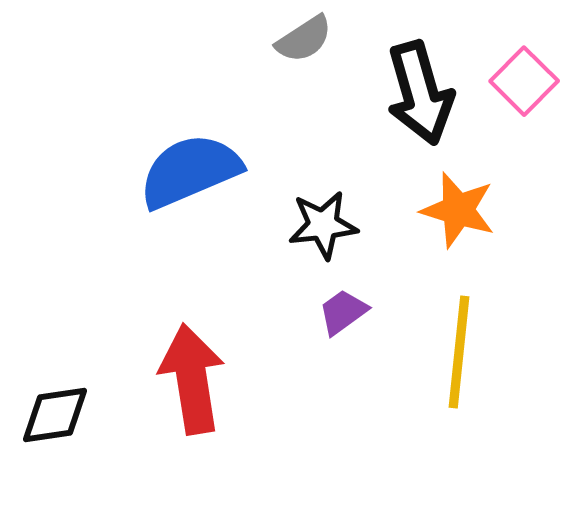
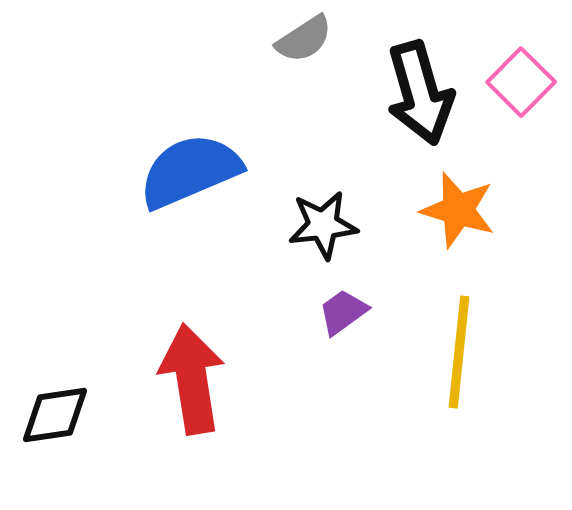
pink square: moved 3 px left, 1 px down
